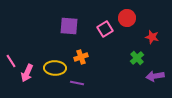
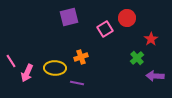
purple square: moved 9 px up; rotated 18 degrees counterclockwise
red star: moved 1 px left, 2 px down; rotated 24 degrees clockwise
purple arrow: rotated 12 degrees clockwise
